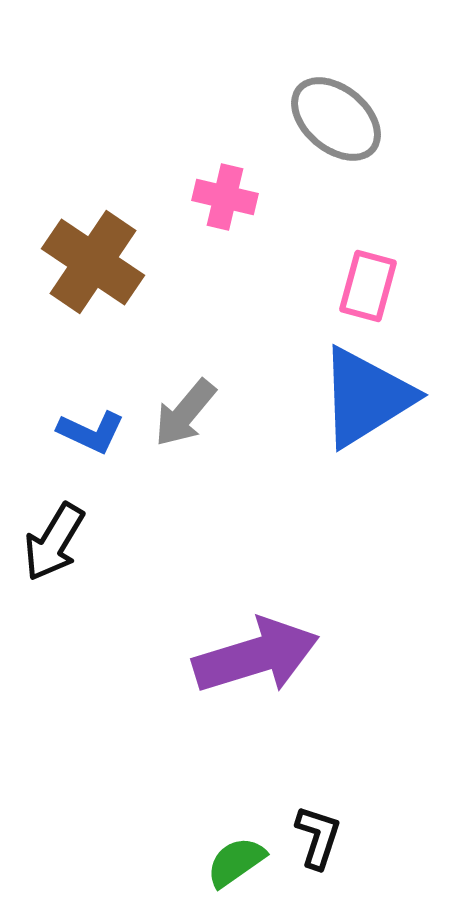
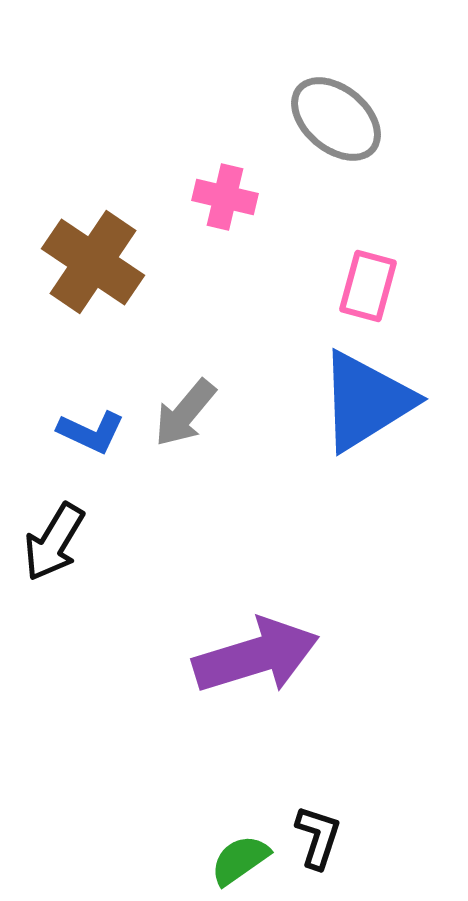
blue triangle: moved 4 px down
green semicircle: moved 4 px right, 2 px up
